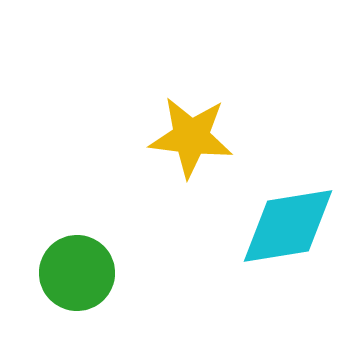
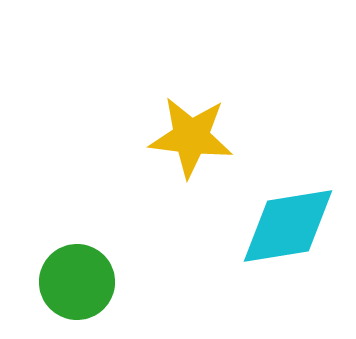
green circle: moved 9 px down
